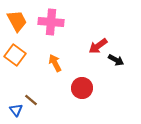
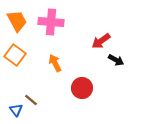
red arrow: moved 3 px right, 5 px up
